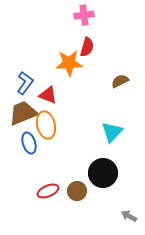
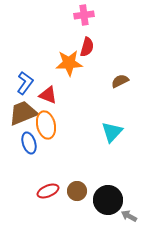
black circle: moved 5 px right, 27 px down
